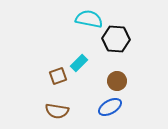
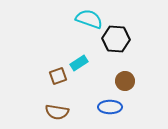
cyan semicircle: rotated 8 degrees clockwise
cyan rectangle: rotated 12 degrees clockwise
brown circle: moved 8 px right
blue ellipse: rotated 30 degrees clockwise
brown semicircle: moved 1 px down
